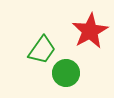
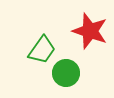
red star: rotated 24 degrees counterclockwise
